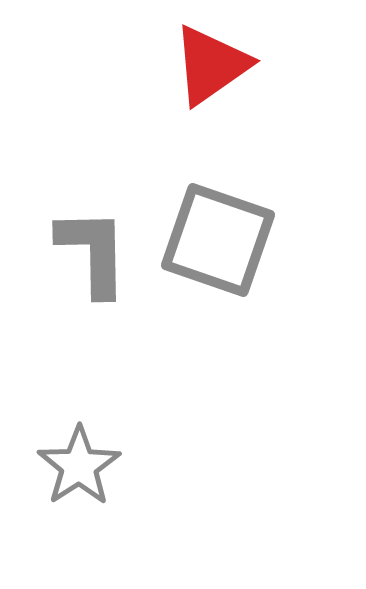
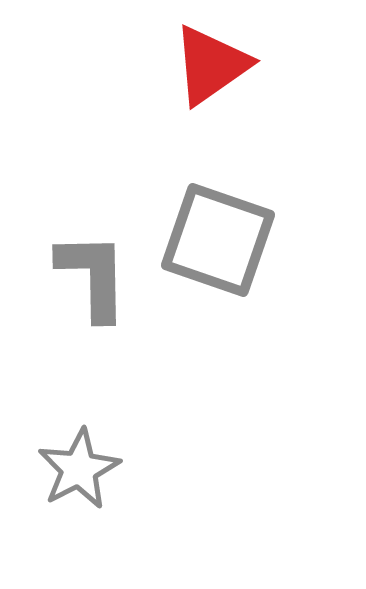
gray L-shape: moved 24 px down
gray star: moved 3 px down; rotated 6 degrees clockwise
